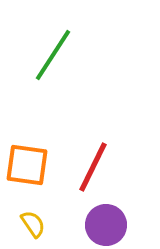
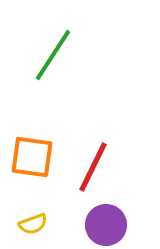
orange square: moved 5 px right, 8 px up
yellow semicircle: rotated 104 degrees clockwise
